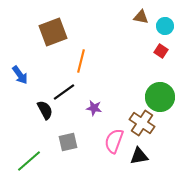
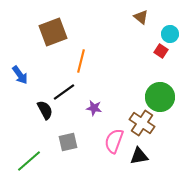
brown triangle: rotated 28 degrees clockwise
cyan circle: moved 5 px right, 8 px down
